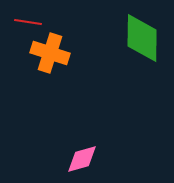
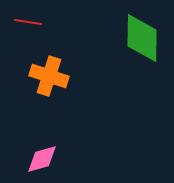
orange cross: moved 1 px left, 23 px down
pink diamond: moved 40 px left
